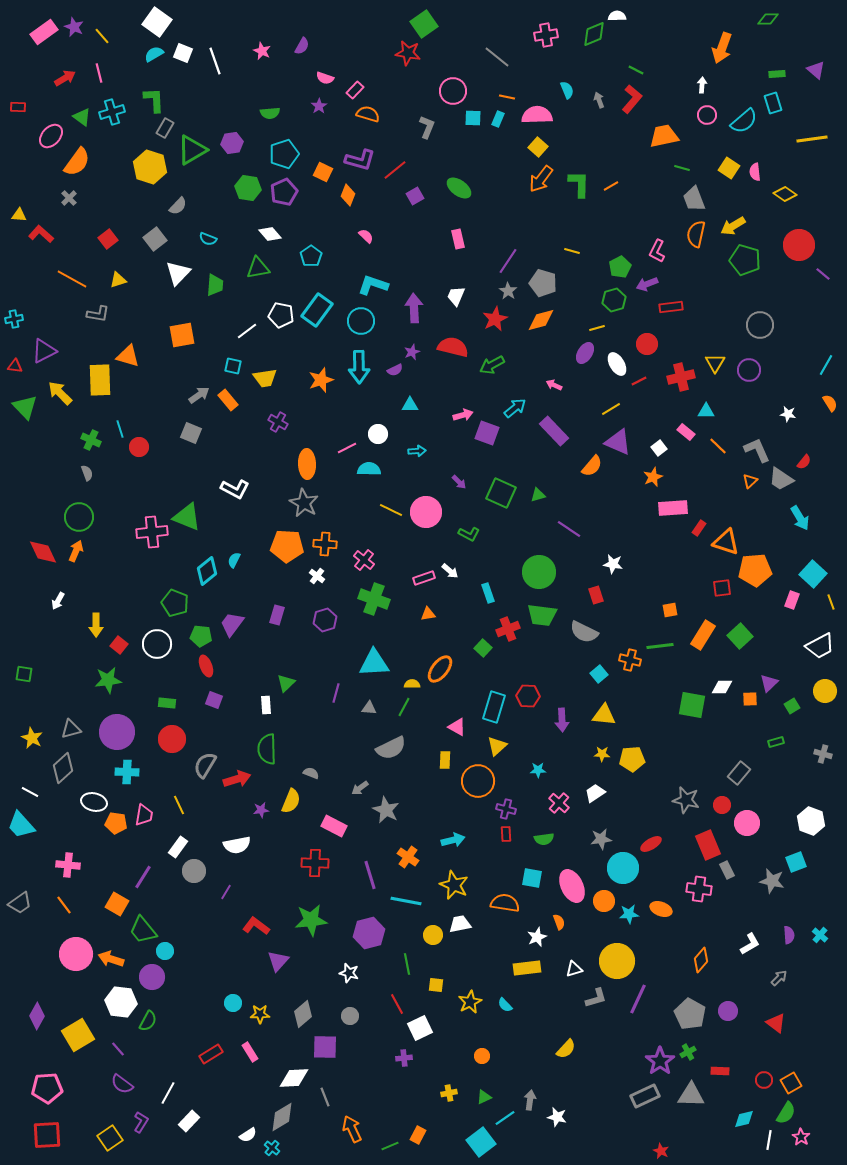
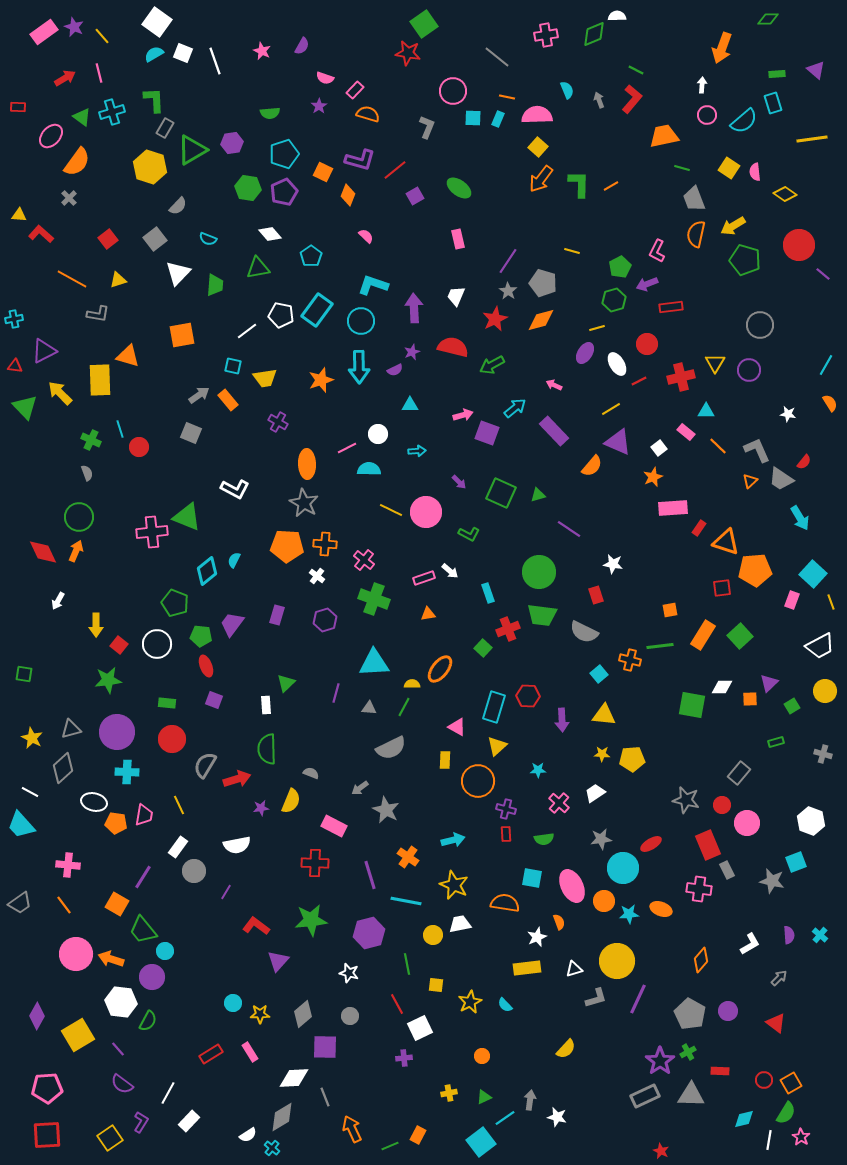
purple star at (261, 810): moved 2 px up
